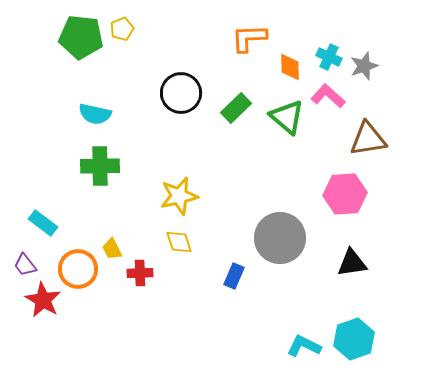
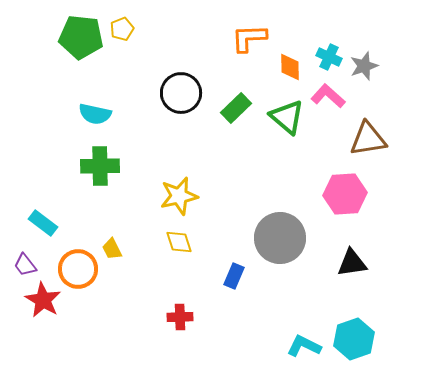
red cross: moved 40 px right, 44 px down
